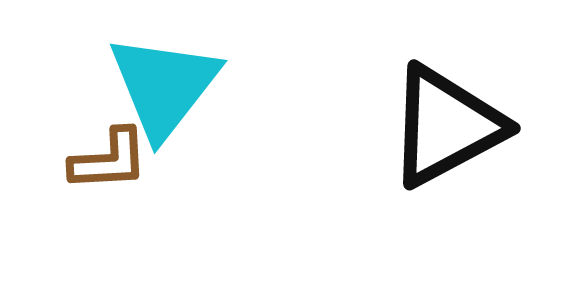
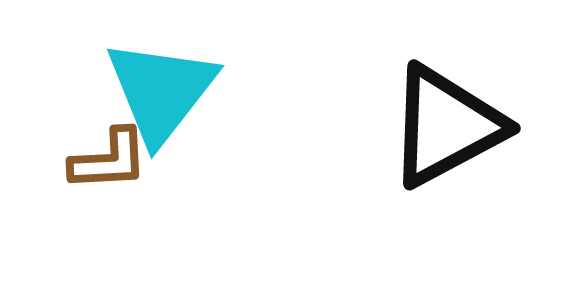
cyan triangle: moved 3 px left, 5 px down
